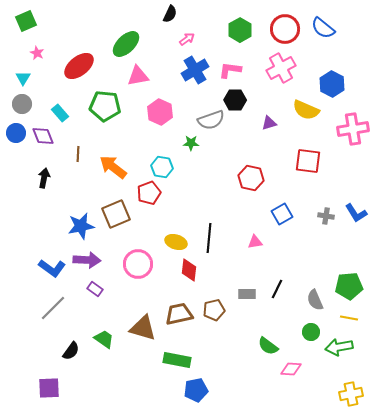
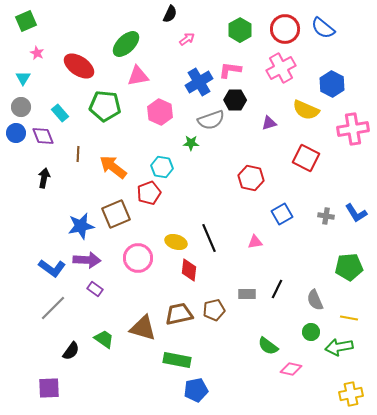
red ellipse at (79, 66): rotated 72 degrees clockwise
blue cross at (195, 70): moved 4 px right, 12 px down
gray circle at (22, 104): moved 1 px left, 3 px down
red square at (308, 161): moved 2 px left, 3 px up; rotated 20 degrees clockwise
black line at (209, 238): rotated 28 degrees counterclockwise
pink circle at (138, 264): moved 6 px up
green pentagon at (349, 286): moved 19 px up
pink diamond at (291, 369): rotated 10 degrees clockwise
